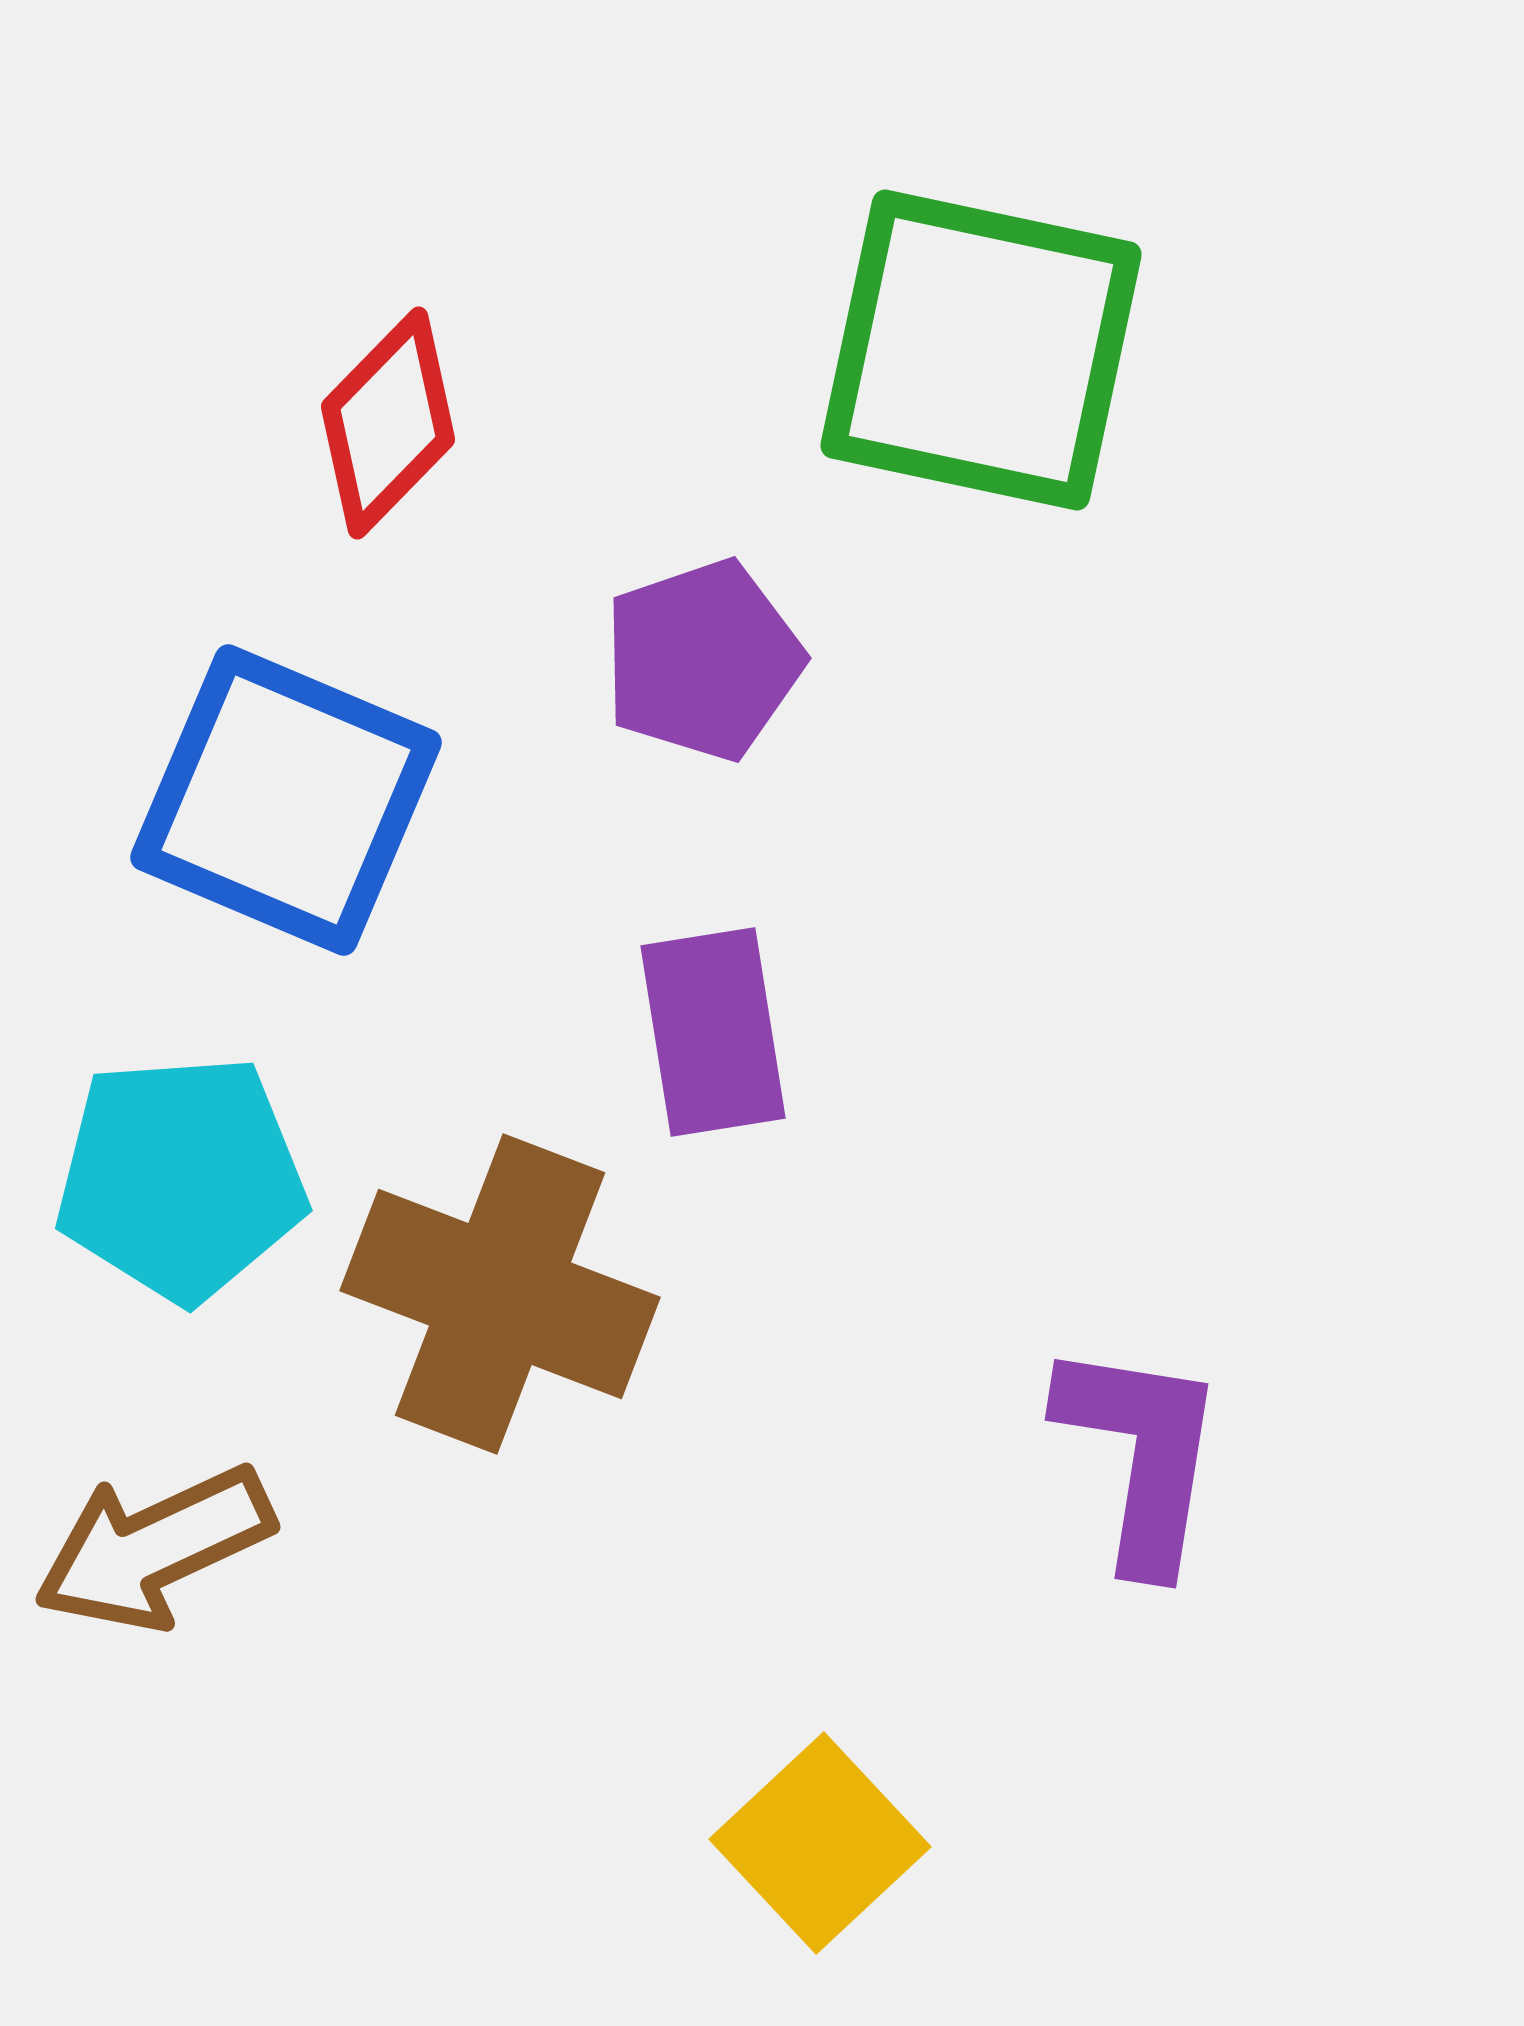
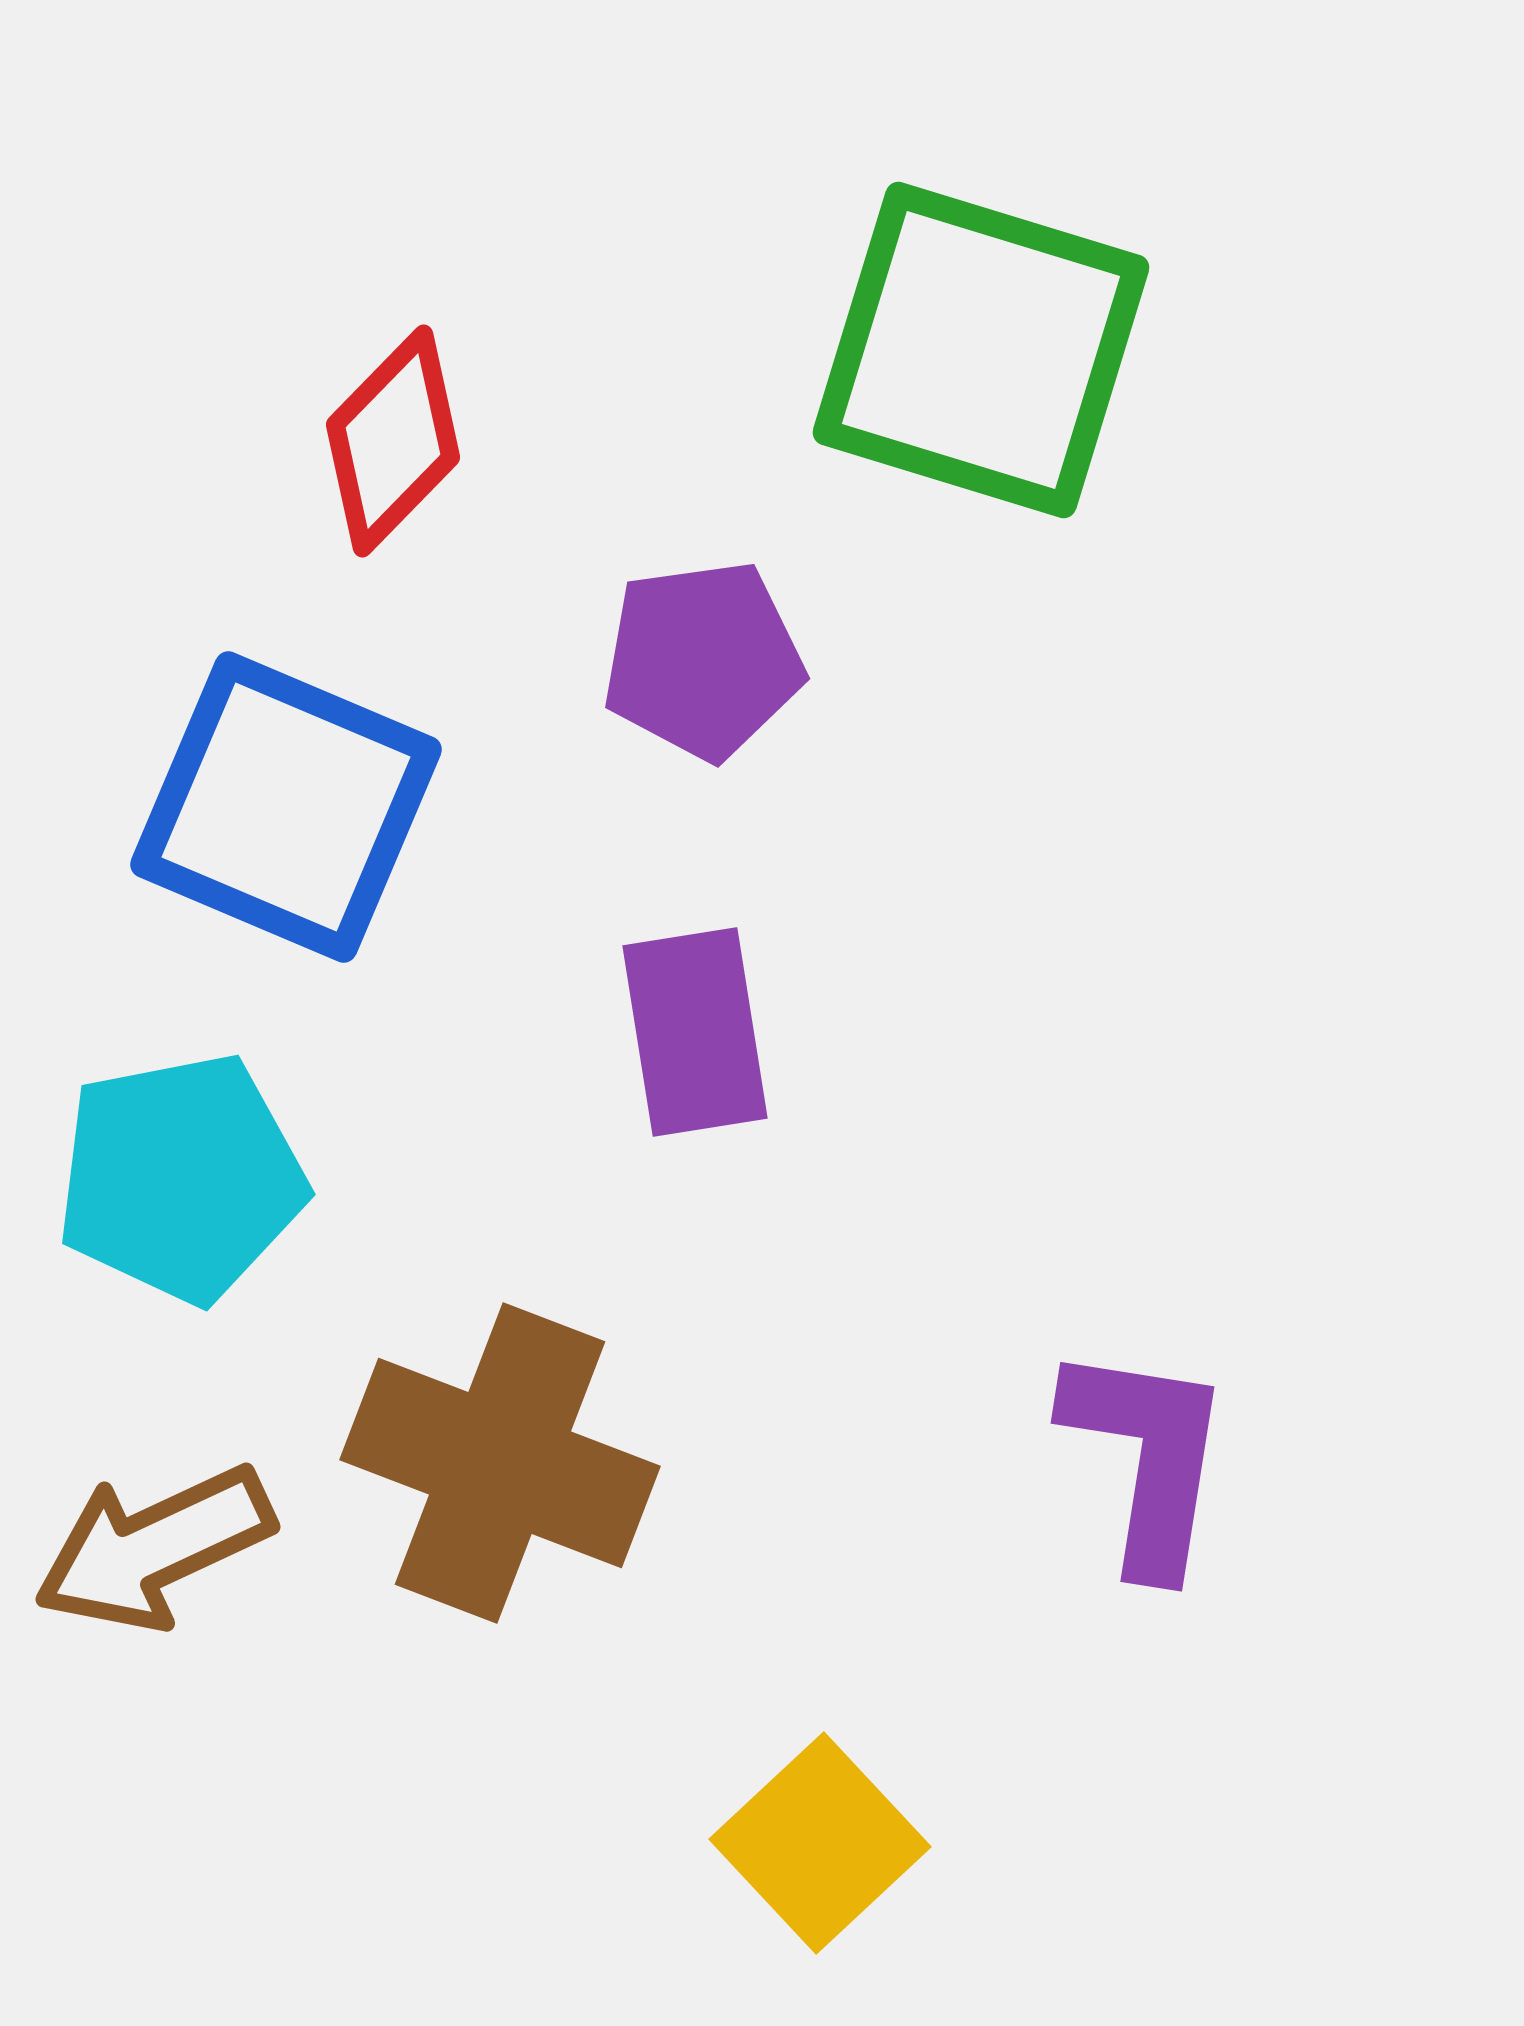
green square: rotated 5 degrees clockwise
red diamond: moved 5 px right, 18 px down
purple pentagon: rotated 11 degrees clockwise
blue square: moved 7 px down
purple rectangle: moved 18 px left
cyan pentagon: rotated 7 degrees counterclockwise
brown cross: moved 169 px down
purple L-shape: moved 6 px right, 3 px down
